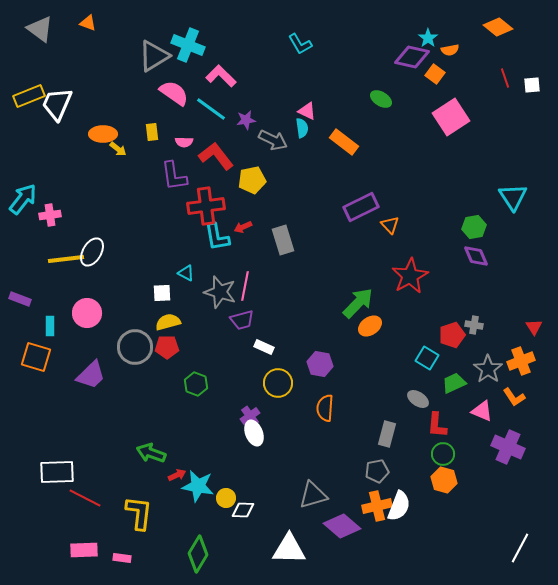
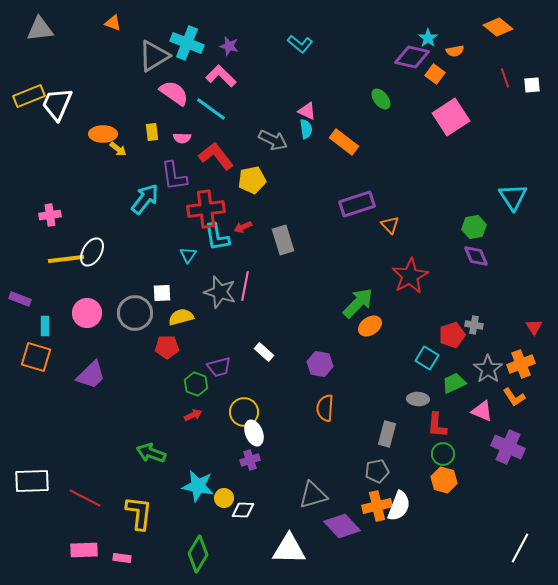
orange triangle at (88, 23): moved 25 px right
gray triangle at (40, 29): rotated 44 degrees counterclockwise
cyan L-shape at (300, 44): rotated 20 degrees counterclockwise
cyan cross at (188, 45): moved 1 px left, 2 px up
orange semicircle at (450, 50): moved 5 px right, 1 px down
green ellipse at (381, 99): rotated 20 degrees clockwise
purple star at (246, 120): moved 17 px left, 74 px up; rotated 24 degrees clockwise
cyan semicircle at (302, 128): moved 4 px right, 1 px down
pink semicircle at (184, 142): moved 2 px left, 4 px up
cyan arrow at (23, 199): moved 122 px right
red cross at (206, 206): moved 3 px down
purple rectangle at (361, 207): moved 4 px left, 3 px up; rotated 8 degrees clockwise
cyan triangle at (186, 273): moved 2 px right, 18 px up; rotated 36 degrees clockwise
purple trapezoid at (242, 320): moved 23 px left, 47 px down
yellow semicircle at (168, 322): moved 13 px right, 5 px up
cyan rectangle at (50, 326): moved 5 px left
gray circle at (135, 347): moved 34 px up
white rectangle at (264, 347): moved 5 px down; rotated 18 degrees clockwise
orange cross at (521, 361): moved 3 px down
yellow circle at (278, 383): moved 34 px left, 29 px down
gray ellipse at (418, 399): rotated 30 degrees counterclockwise
purple cross at (250, 416): moved 44 px down; rotated 18 degrees clockwise
white rectangle at (57, 472): moved 25 px left, 9 px down
red arrow at (177, 475): moved 16 px right, 60 px up
yellow circle at (226, 498): moved 2 px left
purple diamond at (342, 526): rotated 6 degrees clockwise
